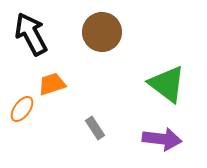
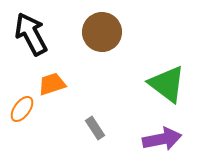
purple arrow: rotated 18 degrees counterclockwise
